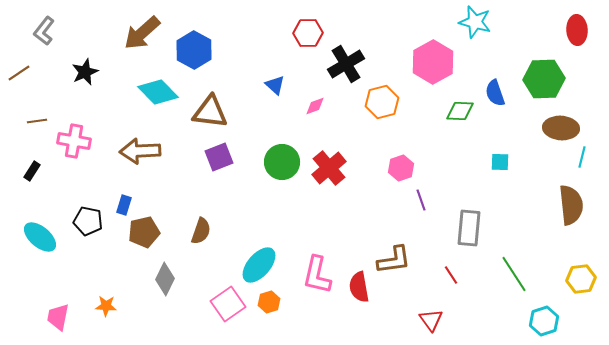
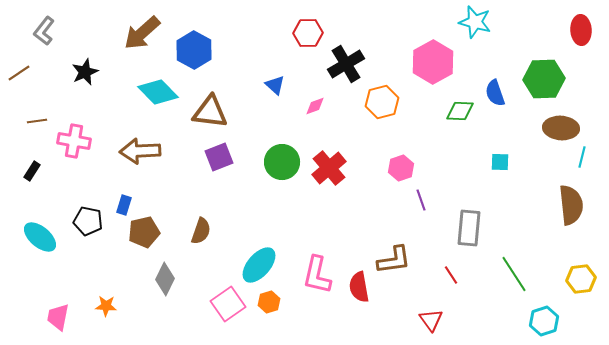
red ellipse at (577, 30): moved 4 px right
